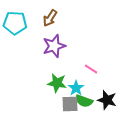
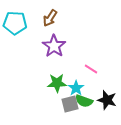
purple star: rotated 20 degrees counterclockwise
green star: rotated 12 degrees counterclockwise
gray square: rotated 12 degrees counterclockwise
